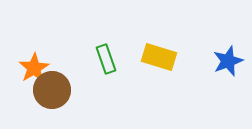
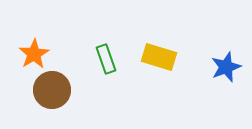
blue star: moved 2 px left, 6 px down
orange star: moved 14 px up
